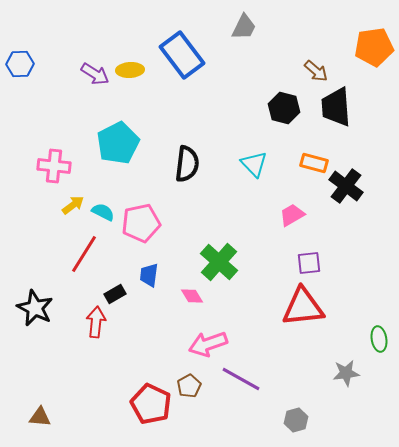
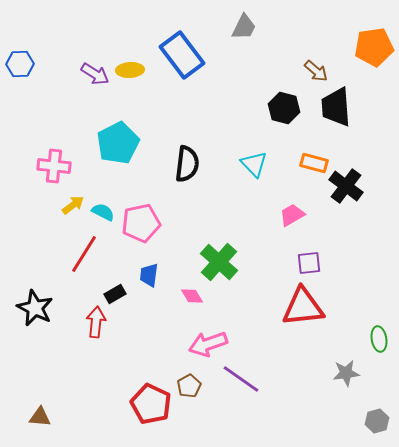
purple line: rotated 6 degrees clockwise
gray hexagon: moved 81 px right, 1 px down
